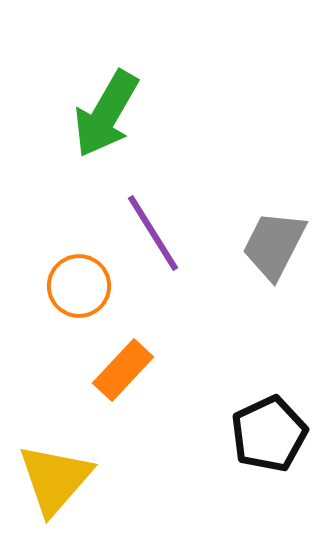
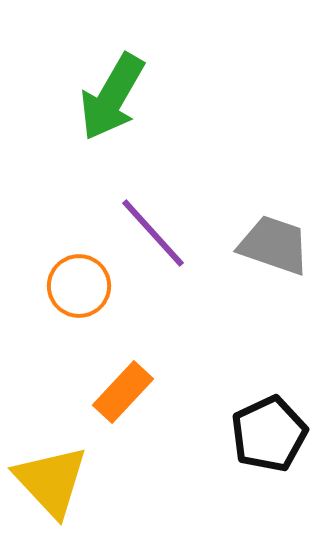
green arrow: moved 6 px right, 17 px up
purple line: rotated 10 degrees counterclockwise
gray trapezoid: rotated 82 degrees clockwise
orange rectangle: moved 22 px down
yellow triangle: moved 4 px left, 2 px down; rotated 24 degrees counterclockwise
